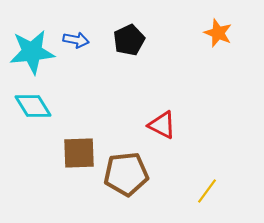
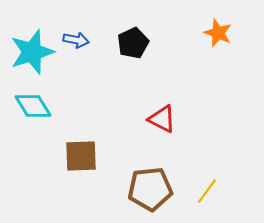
black pentagon: moved 4 px right, 3 px down
cyan star: rotated 12 degrees counterclockwise
red triangle: moved 6 px up
brown square: moved 2 px right, 3 px down
brown pentagon: moved 24 px right, 15 px down
